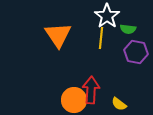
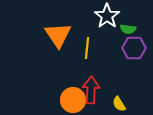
yellow line: moved 14 px left, 10 px down
purple hexagon: moved 2 px left, 4 px up; rotated 10 degrees counterclockwise
orange circle: moved 1 px left
yellow semicircle: rotated 21 degrees clockwise
